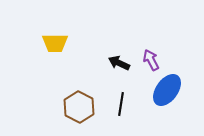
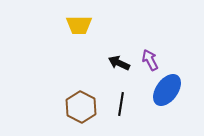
yellow trapezoid: moved 24 px right, 18 px up
purple arrow: moved 1 px left
brown hexagon: moved 2 px right
